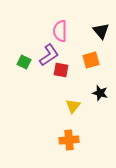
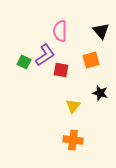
purple L-shape: moved 4 px left
orange cross: moved 4 px right; rotated 12 degrees clockwise
